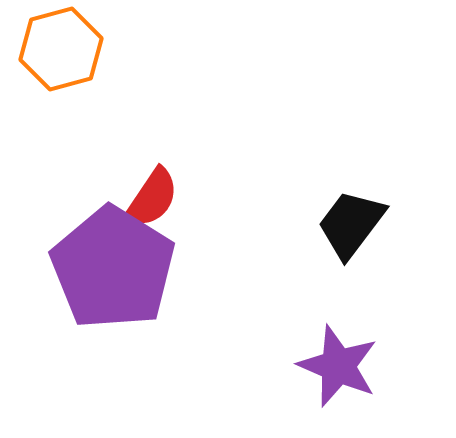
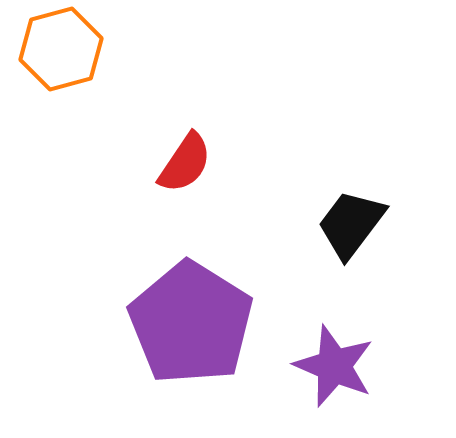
red semicircle: moved 33 px right, 35 px up
purple pentagon: moved 78 px right, 55 px down
purple star: moved 4 px left
